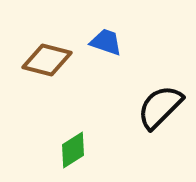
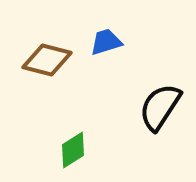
blue trapezoid: rotated 36 degrees counterclockwise
black semicircle: rotated 12 degrees counterclockwise
